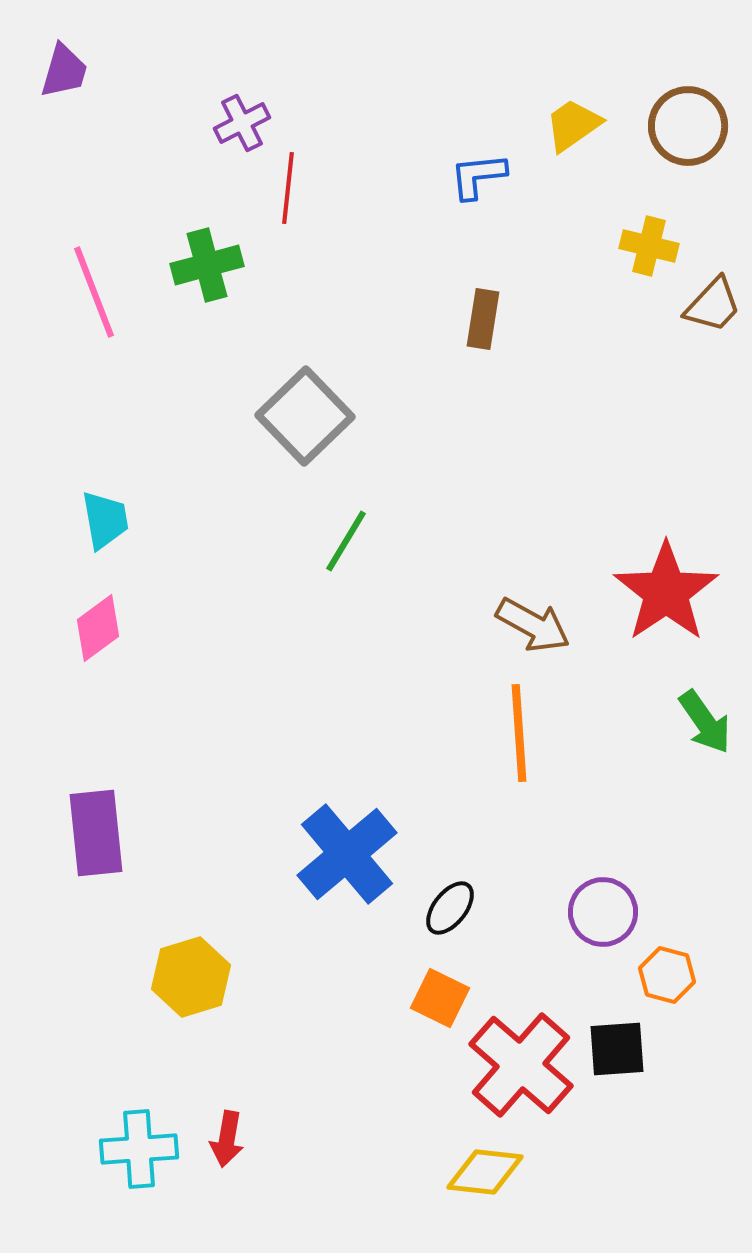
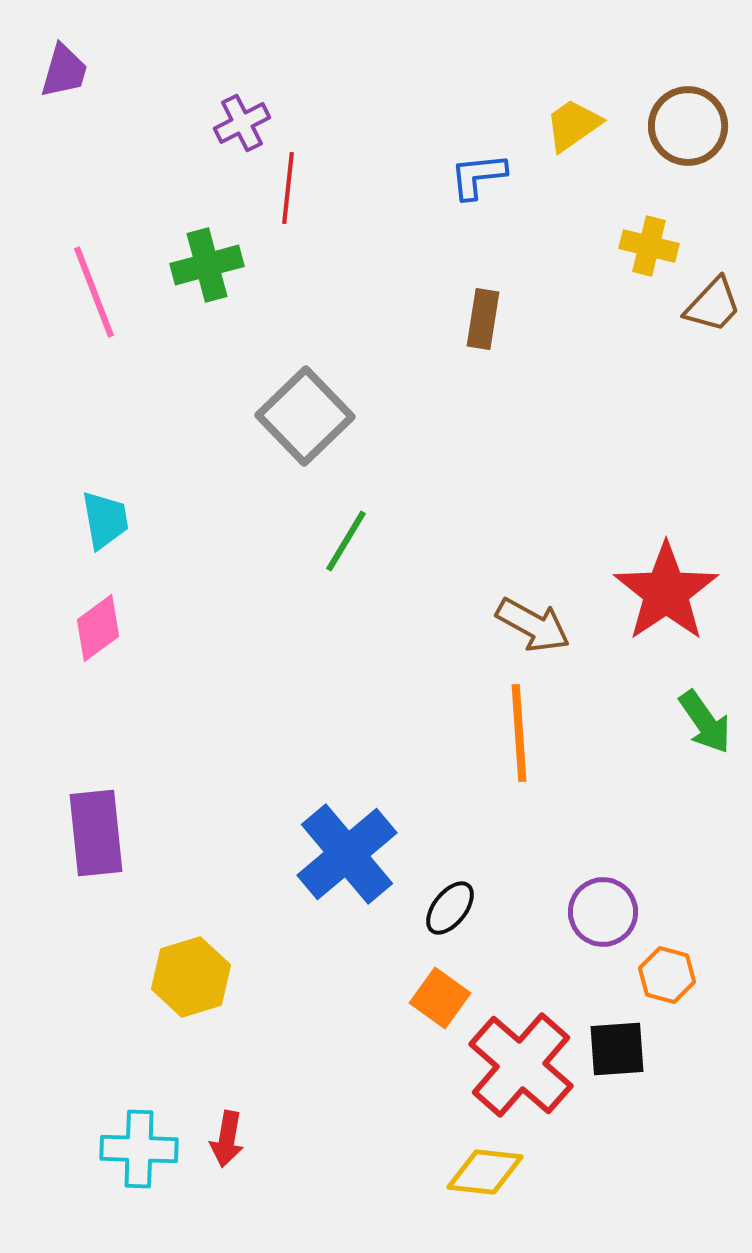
orange square: rotated 10 degrees clockwise
cyan cross: rotated 6 degrees clockwise
